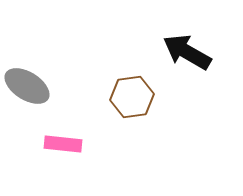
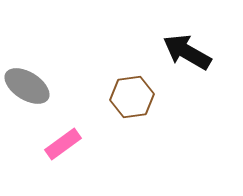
pink rectangle: rotated 42 degrees counterclockwise
